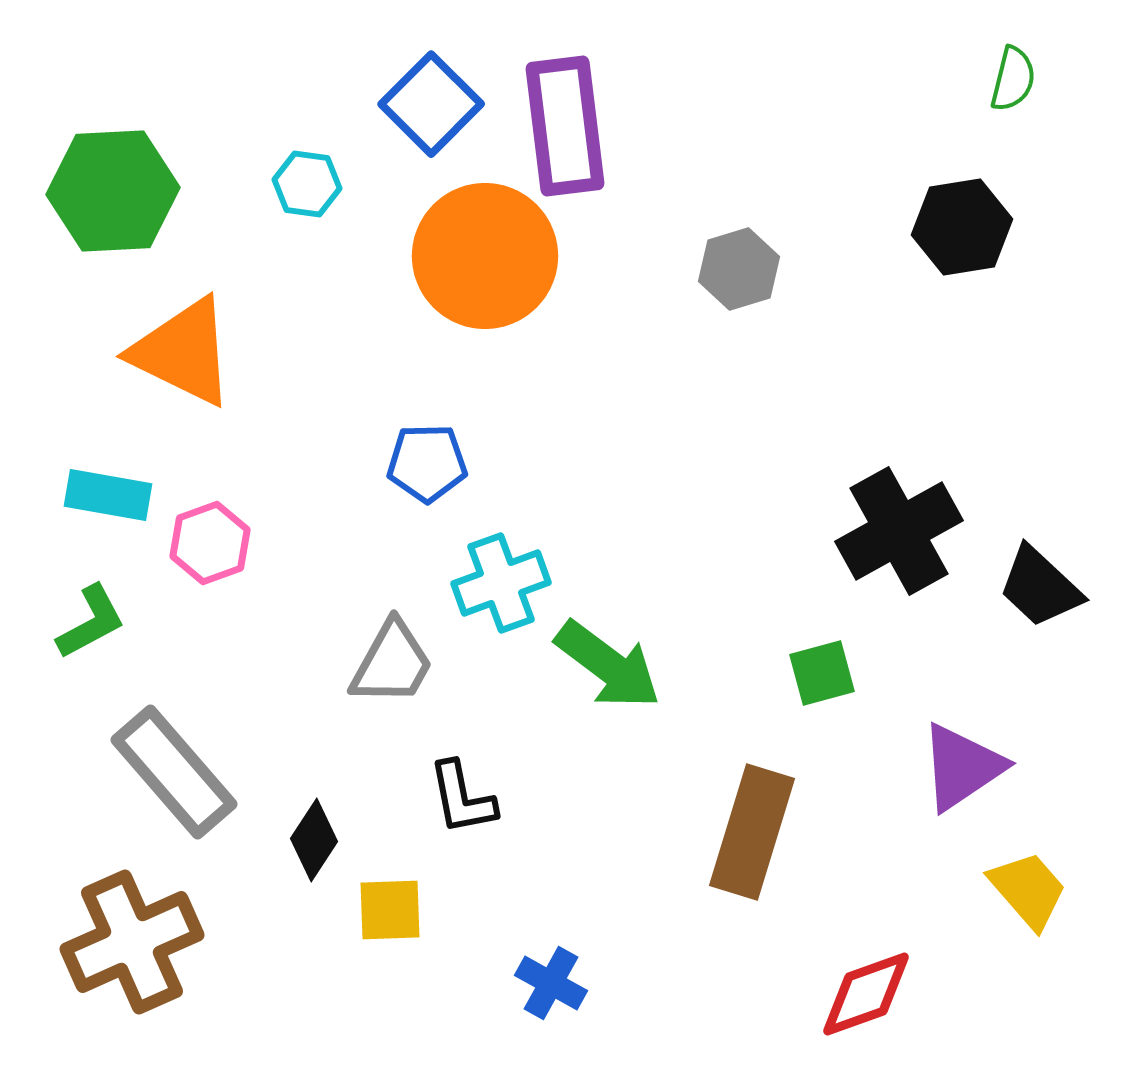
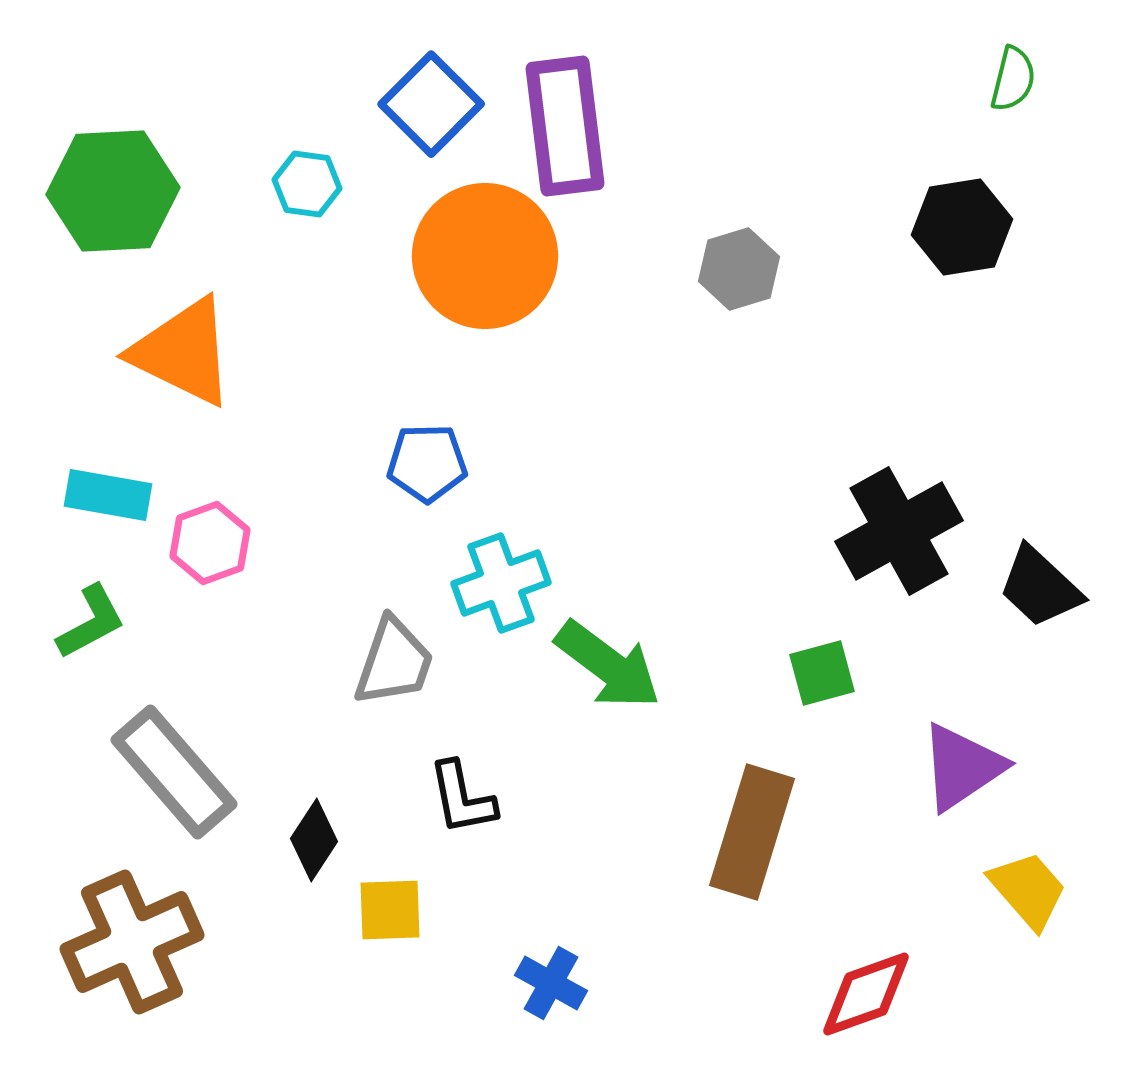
gray trapezoid: moved 2 px right, 1 px up; rotated 10 degrees counterclockwise
